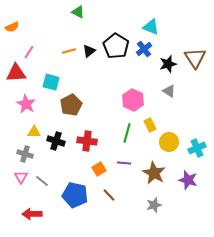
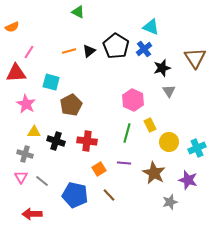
black star: moved 6 px left, 4 px down
gray triangle: rotated 24 degrees clockwise
gray star: moved 16 px right, 3 px up
